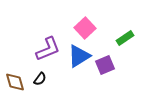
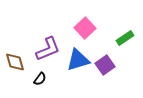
blue triangle: moved 1 px left, 4 px down; rotated 15 degrees clockwise
purple square: rotated 12 degrees counterclockwise
brown diamond: moved 20 px up
